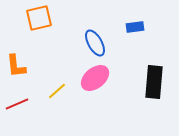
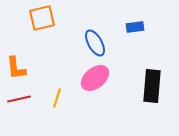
orange square: moved 3 px right
orange L-shape: moved 2 px down
black rectangle: moved 2 px left, 4 px down
yellow line: moved 7 px down; rotated 30 degrees counterclockwise
red line: moved 2 px right, 5 px up; rotated 10 degrees clockwise
